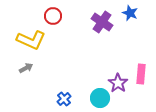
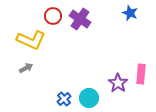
purple cross: moved 22 px left, 3 px up
cyan circle: moved 11 px left
